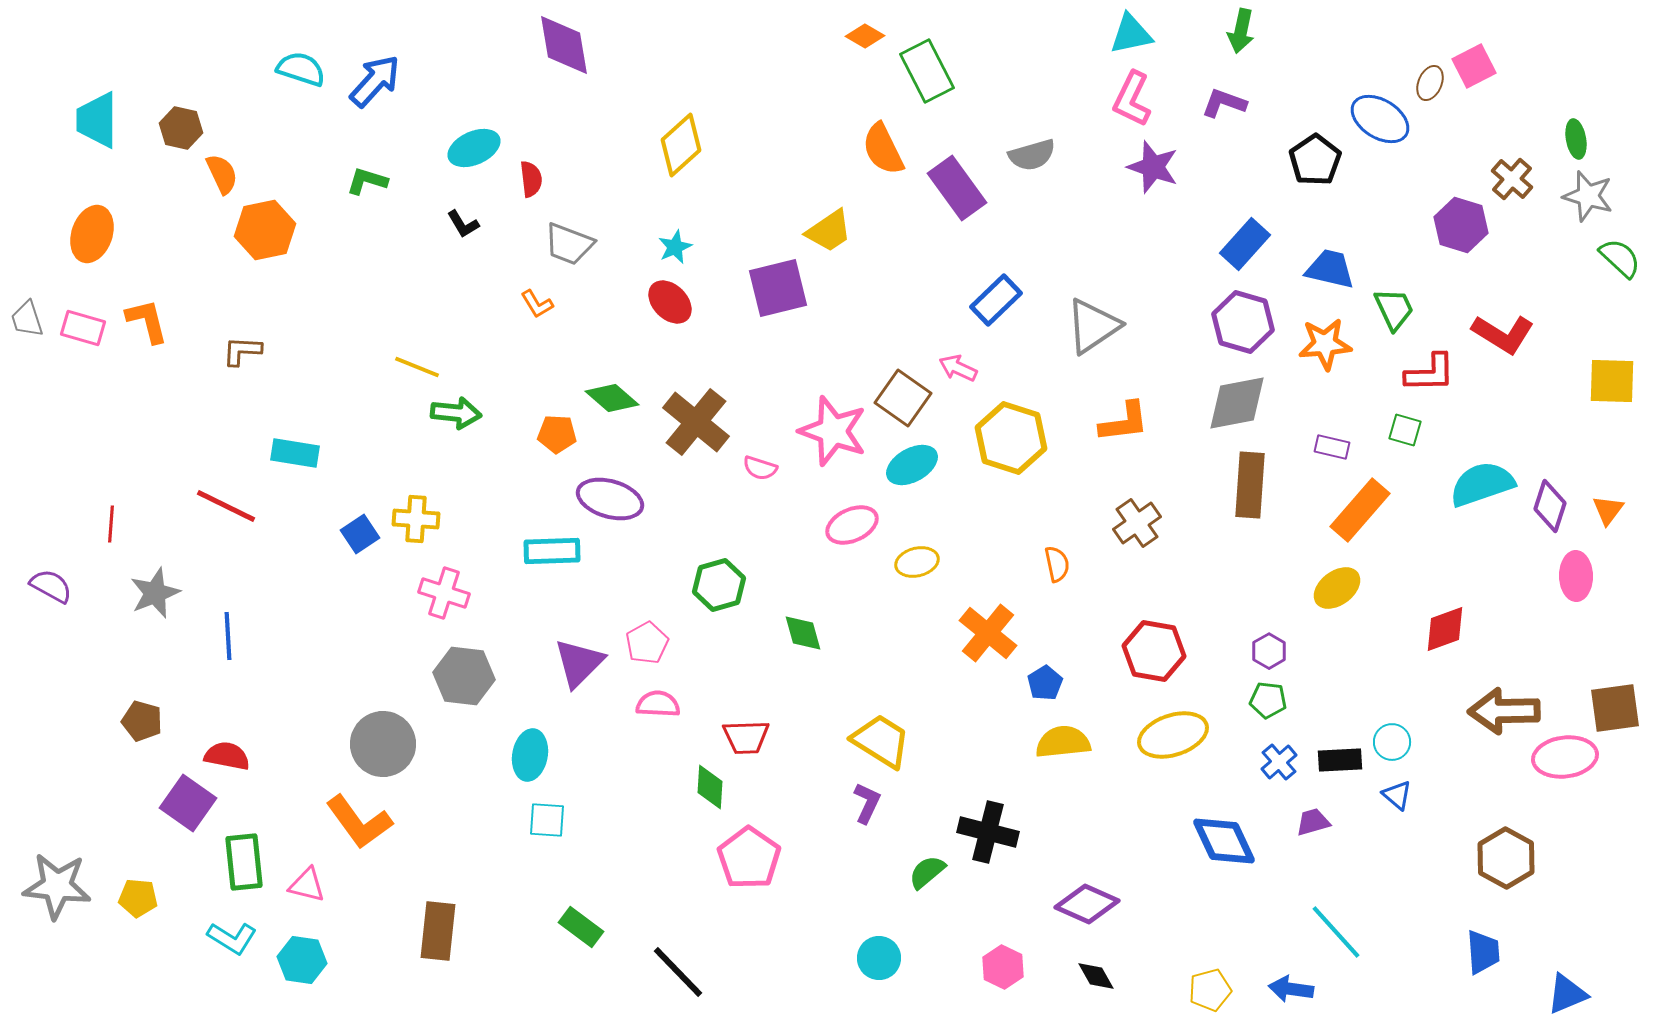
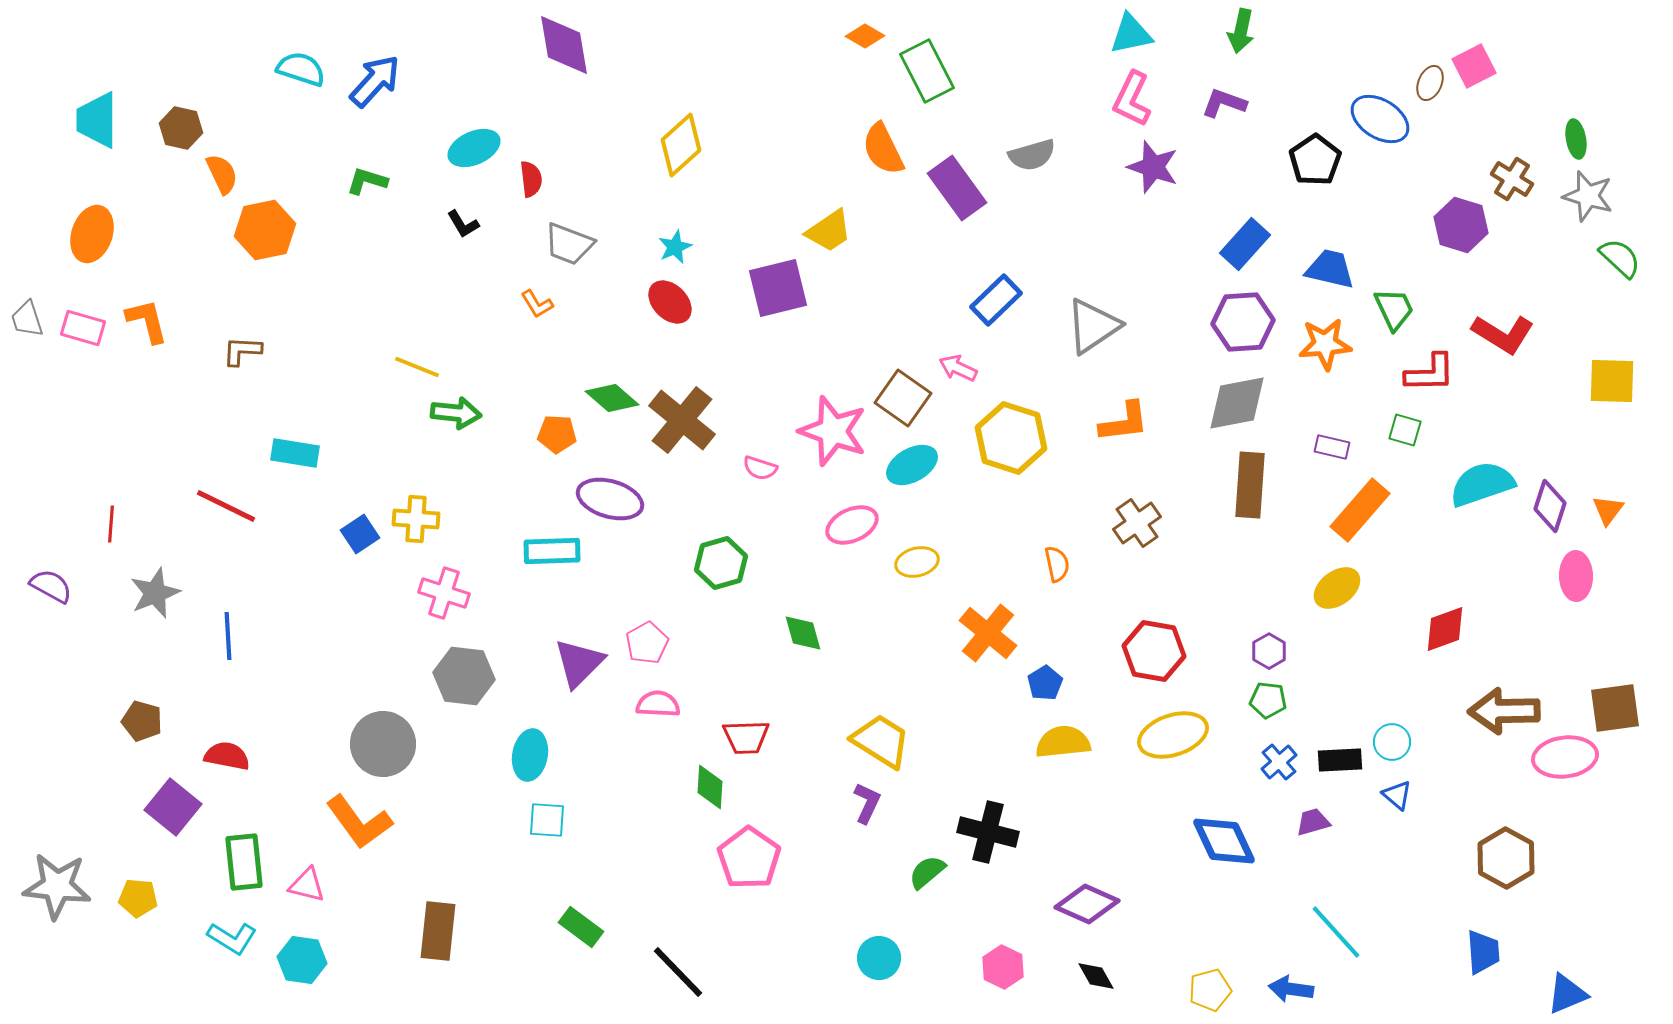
brown cross at (1512, 179): rotated 9 degrees counterclockwise
purple hexagon at (1243, 322): rotated 20 degrees counterclockwise
brown cross at (696, 422): moved 14 px left, 2 px up
green hexagon at (719, 585): moved 2 px right, 22 px up
purple square at (188, 803): moved 15 px left, 4 px down; rotated 4 degrees clockwise
